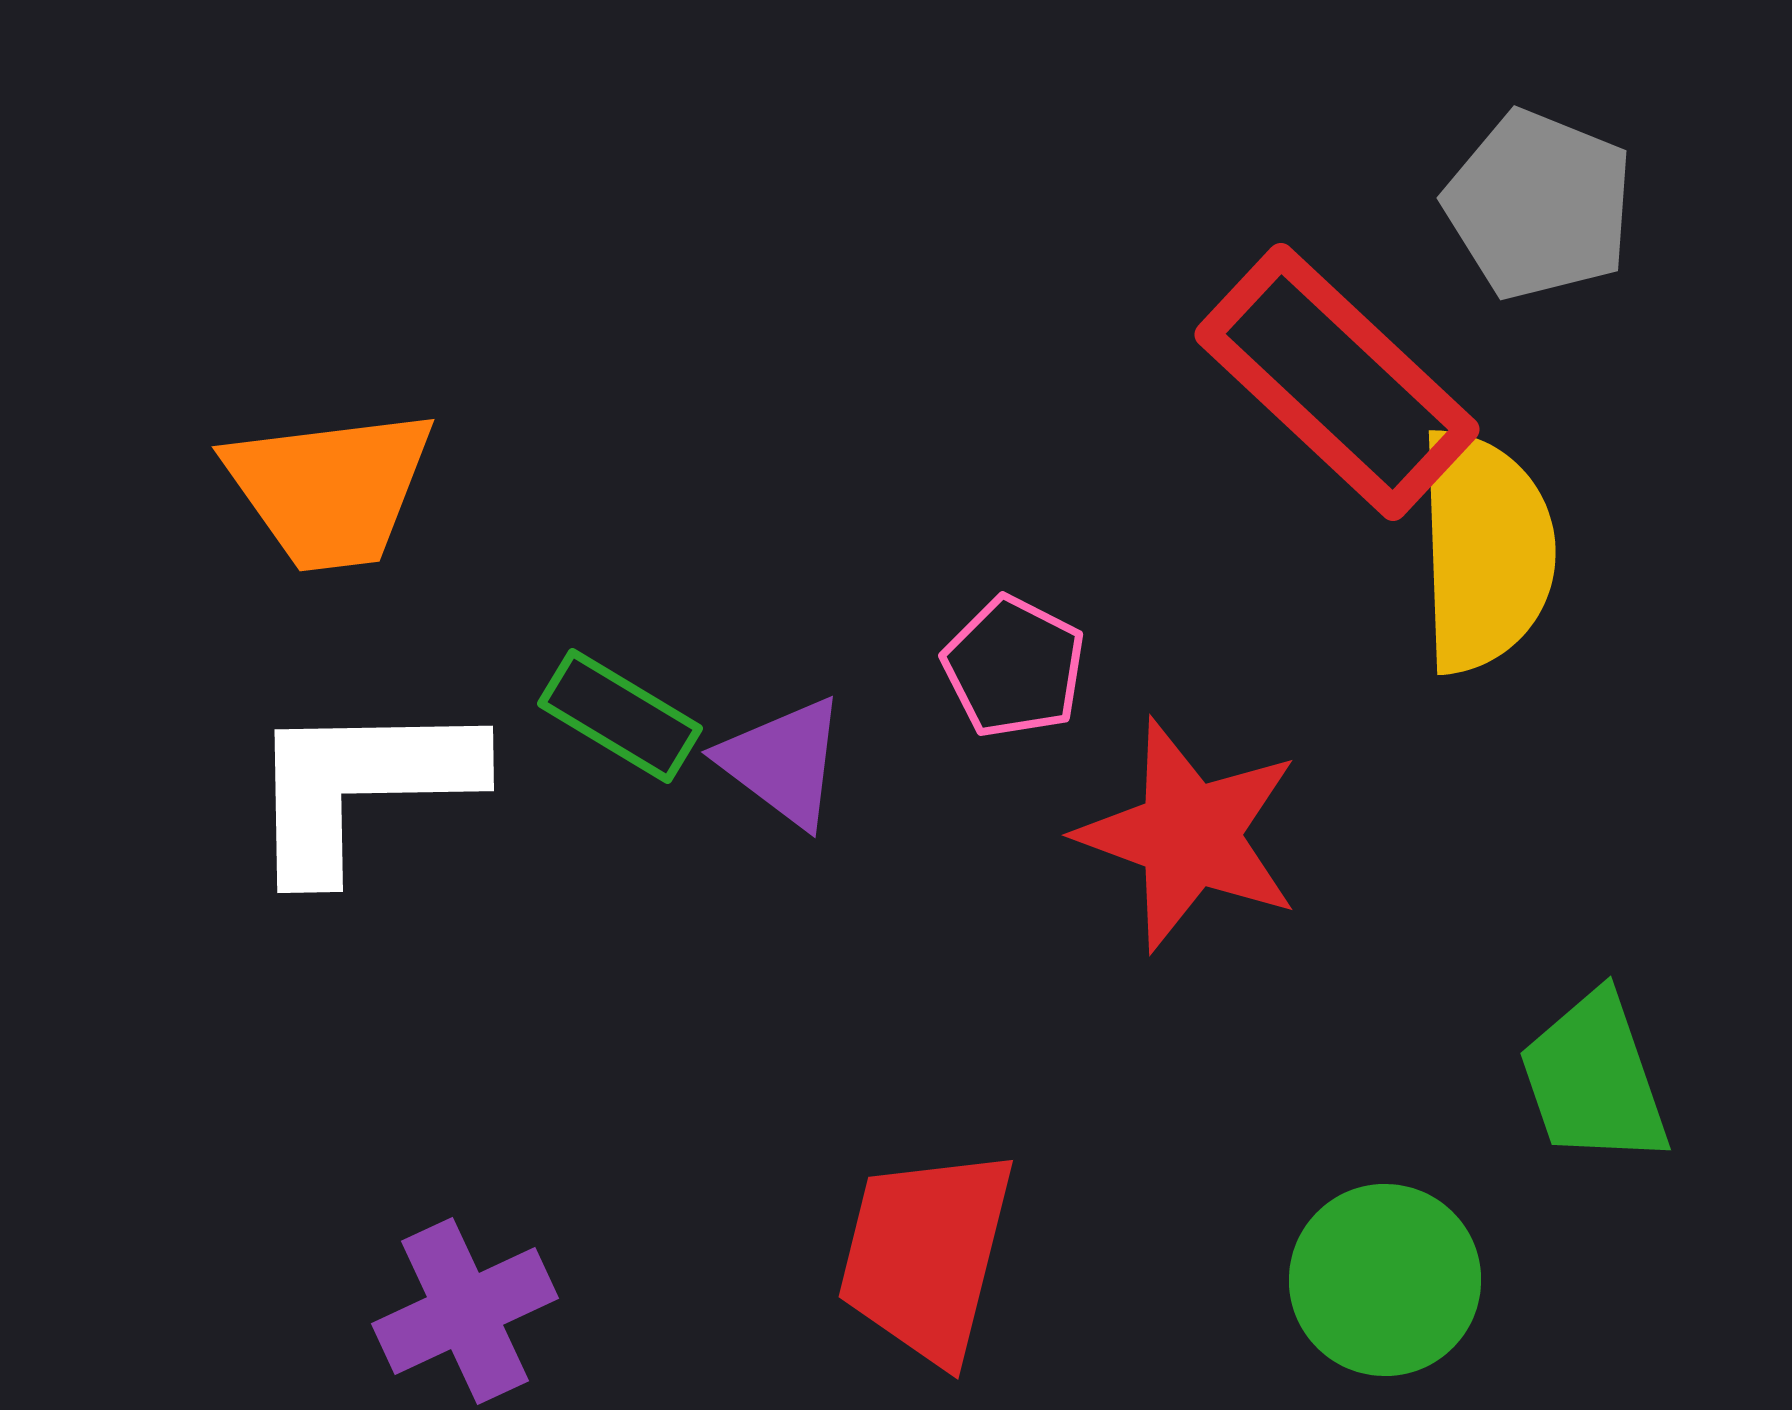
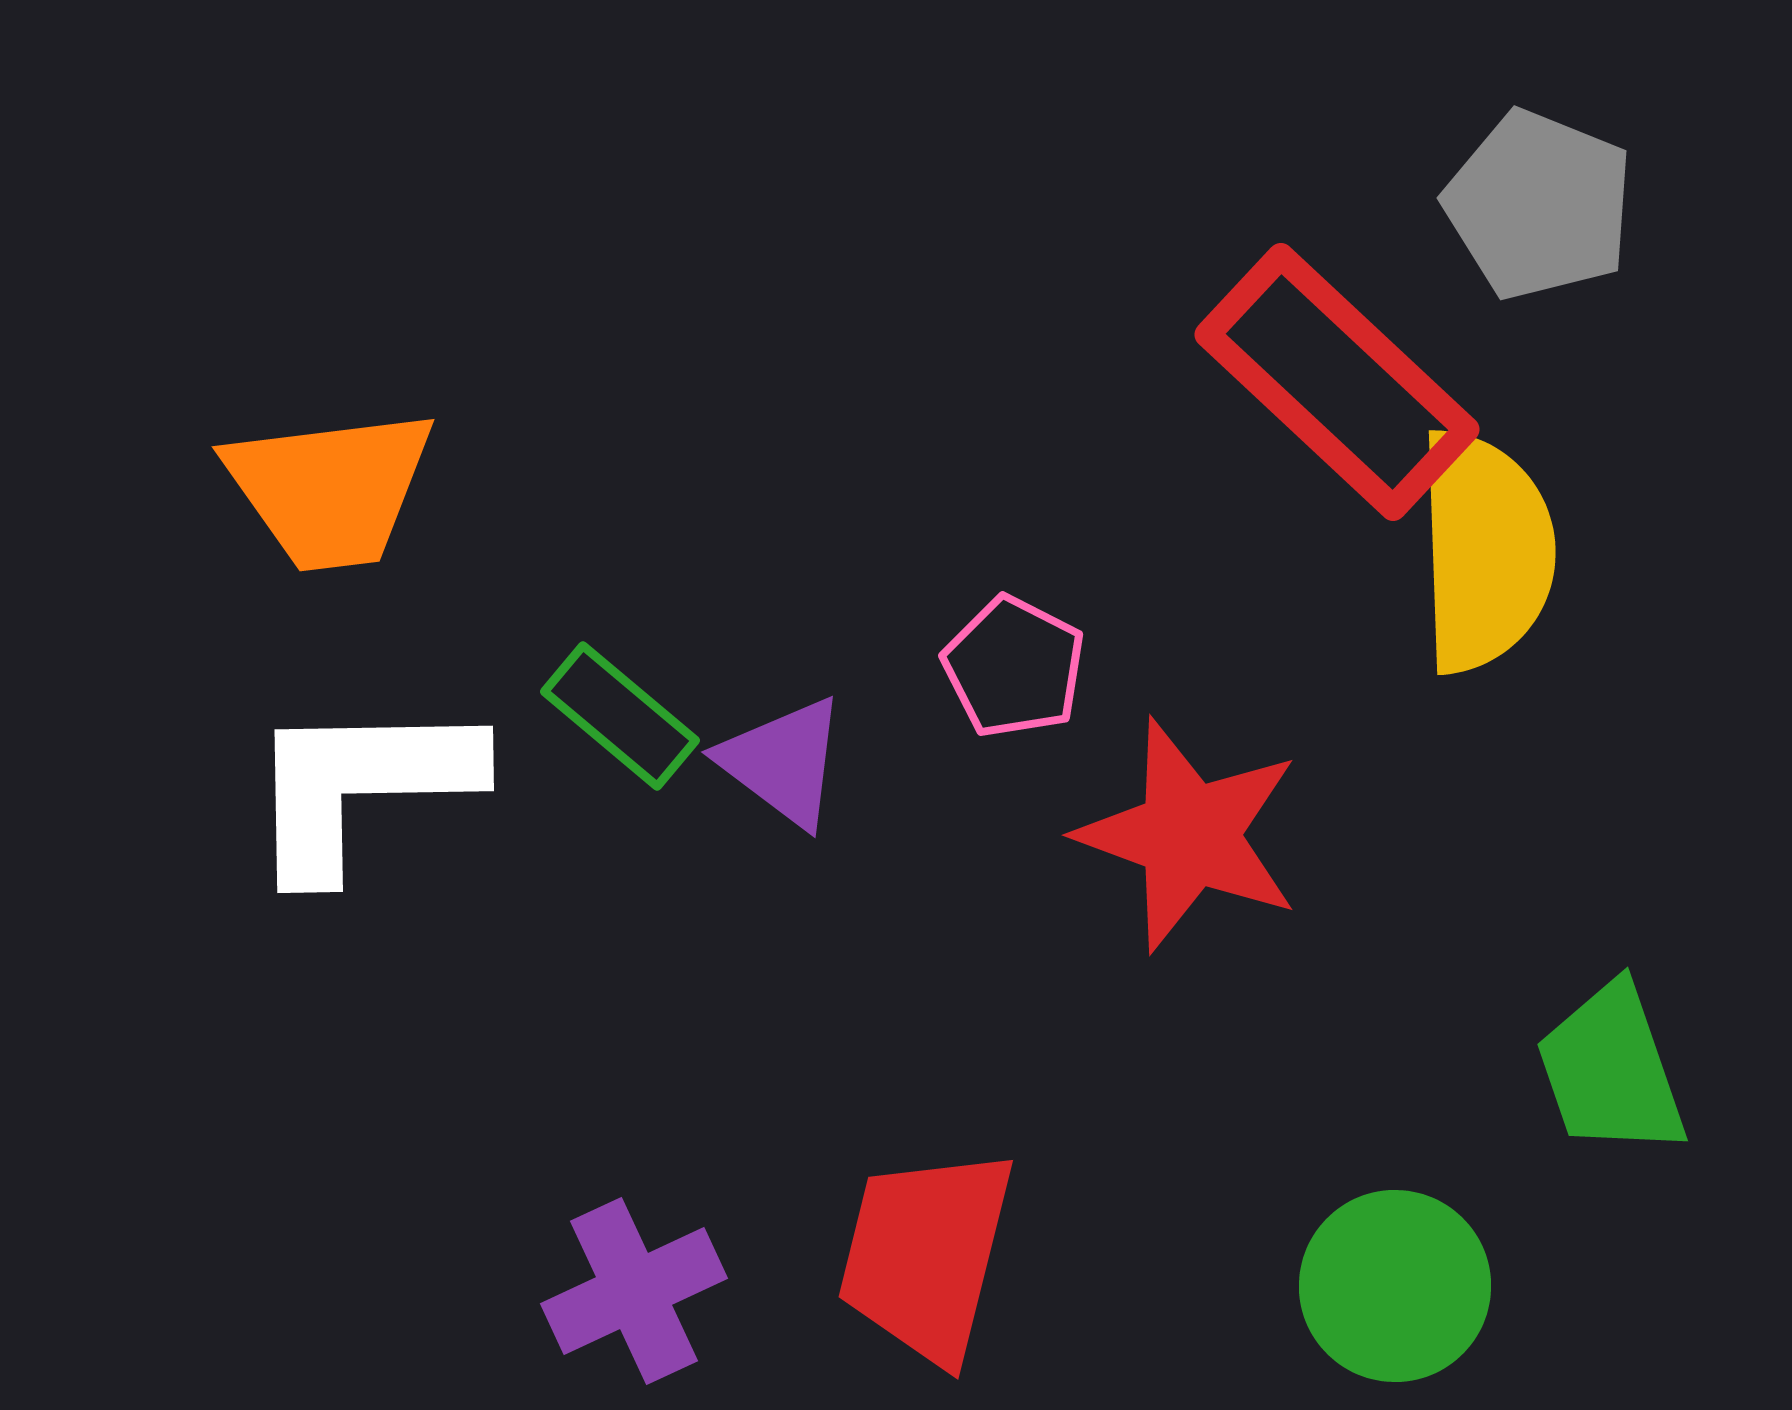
green rectangle: rotated 9 degrees clockwise
green trapezoid: moved 17 px right, 9 px up
green circle: moved 10 px right, 6 px down
purple cross: moved 169 px right, 20 px up
